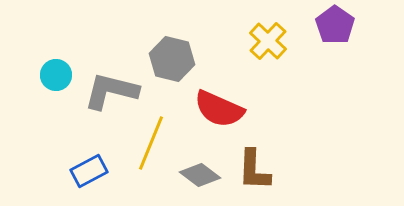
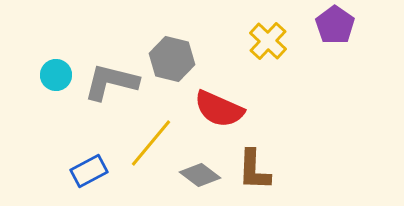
gray L-shape: moved 9 px up
yellow line: rotated 18 degrees clockwise
